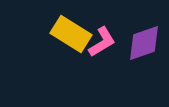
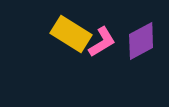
purple diamond: moved 3 px left, 2 px up; rotated 9 degrees counterclockwise
